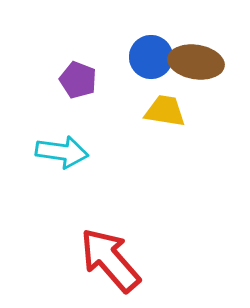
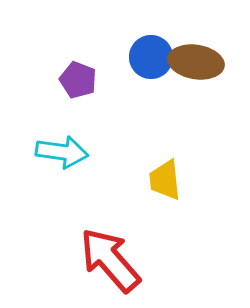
yellow trapezoid: moved 69 px down; rotated 105 degrees counterclockwise
